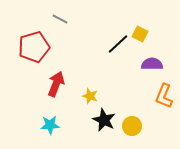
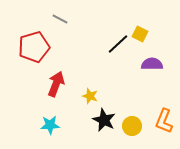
orange L-shape: moved 25 px down
